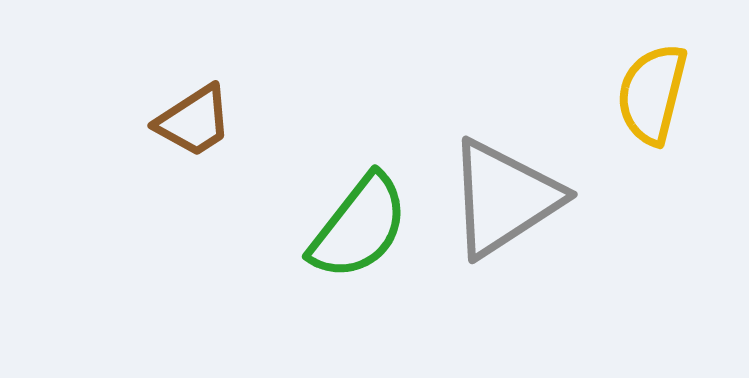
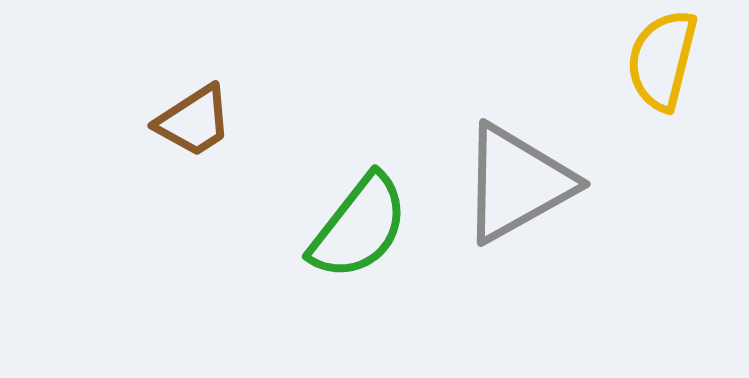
yellow semicircle: moved 10 px right, 34 px up
gray triangle: moved 13 px right, 15 px up; rotated 4 degrees clockwise
